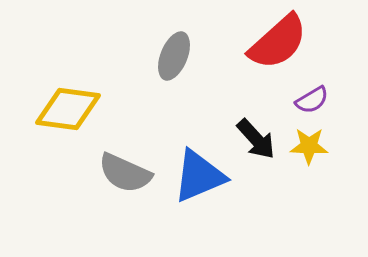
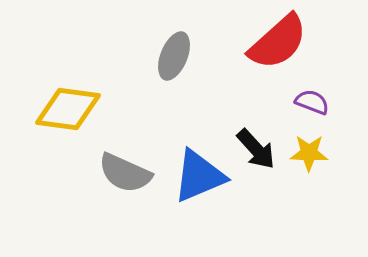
purple semicircle: moved 2 px down; rotated 128 degrees counterclockwise
black arrow: moved 10 px down
yellow star: moved 7 px down
